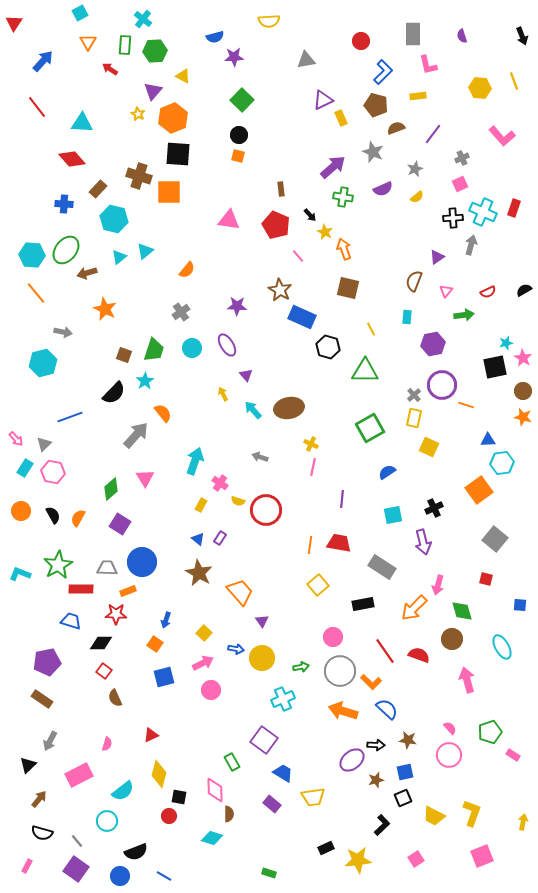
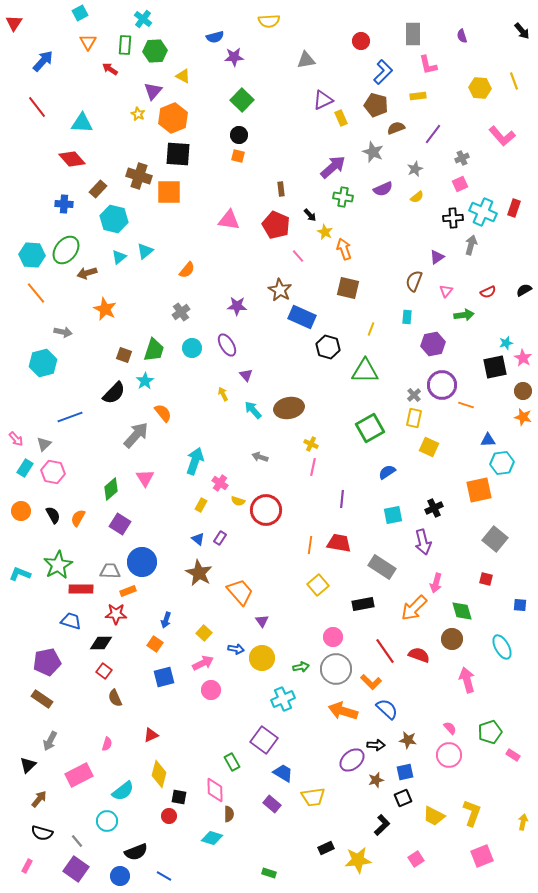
black arrow at (522, 36): moved 5 px up; rotated 18 degrees counterclockwise
yellow line at (371, 329): rotated 48 degrees clockwise
orange square at (479, 490): rotated 24 degrees clockwise
gray trapezoid at (107, 568): moved 3 px right, 3 px down
pink arrow at (438, 585): moved 2 px left, 2 px up
gray circle at (340, 671): moved 4 px left, 2 px up
